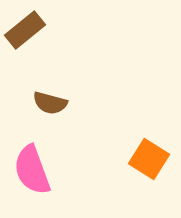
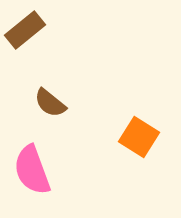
brown semicircle: rotated 24 degrees clockwise
orange square: moved 10 px left, 22 px up
